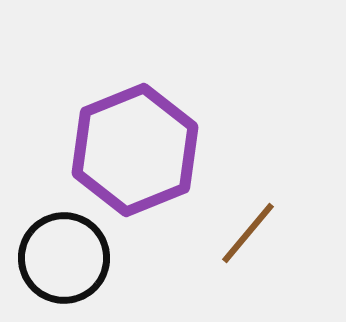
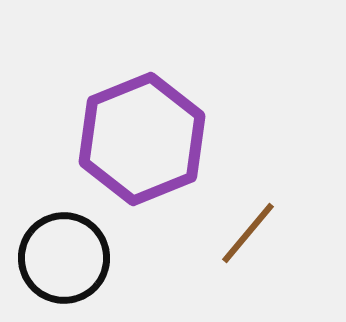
purple hexagon: moved 7 px right, 11 px up
